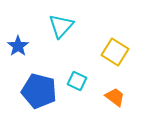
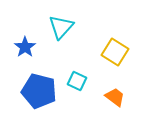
cyan triangle: moved 1 px down
blue star: moved 7 px right, 1 px down
